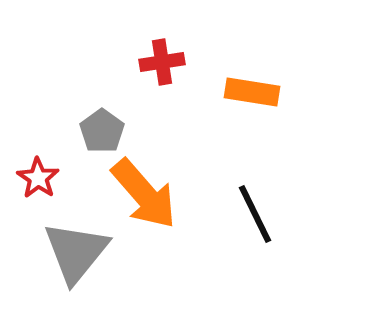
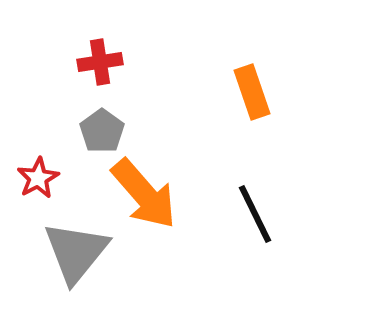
red cross: moved 62 px left
orange rectangle: rotated 62 degrees clockwise
red star: rotated 9 degrees clockwise
